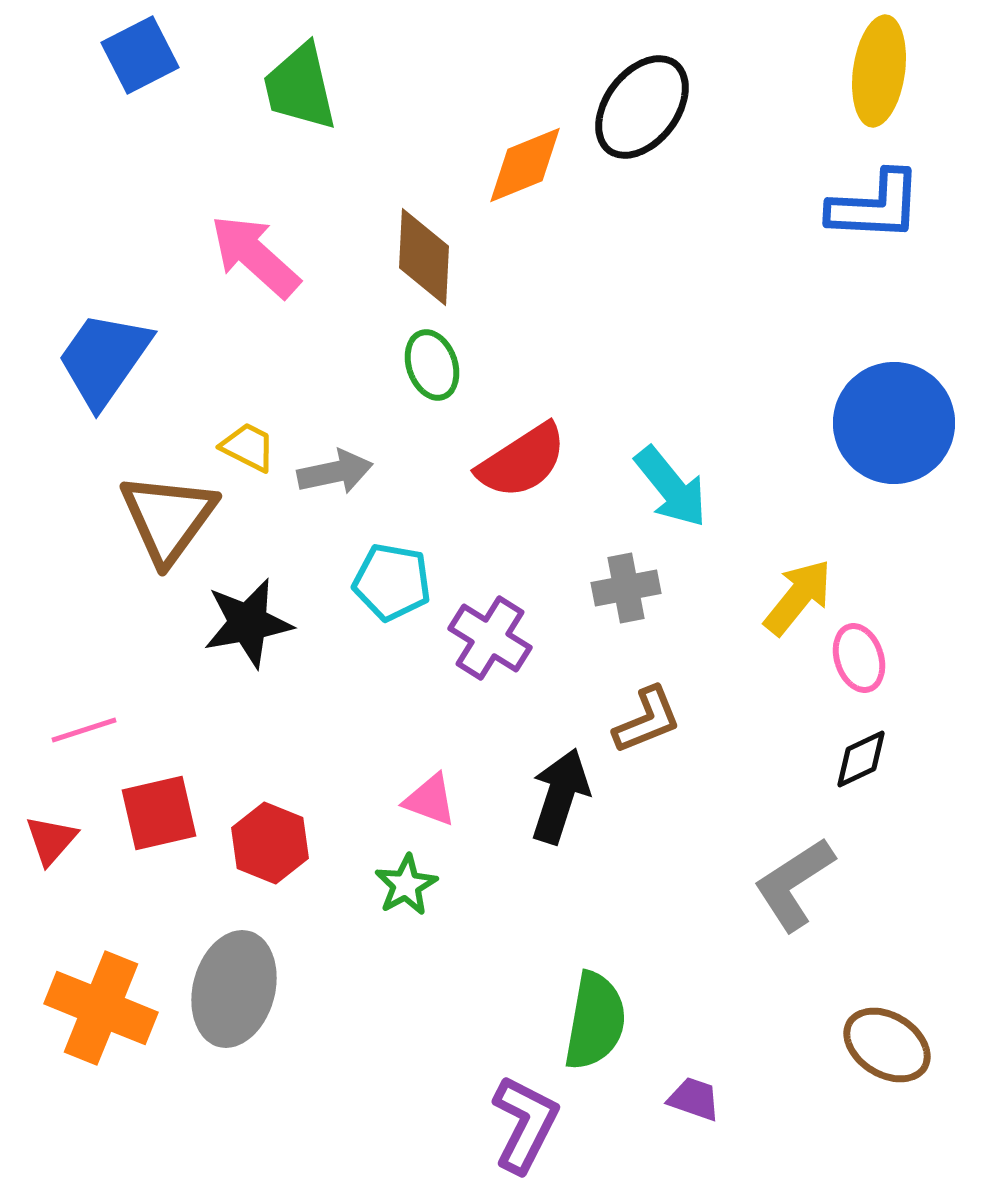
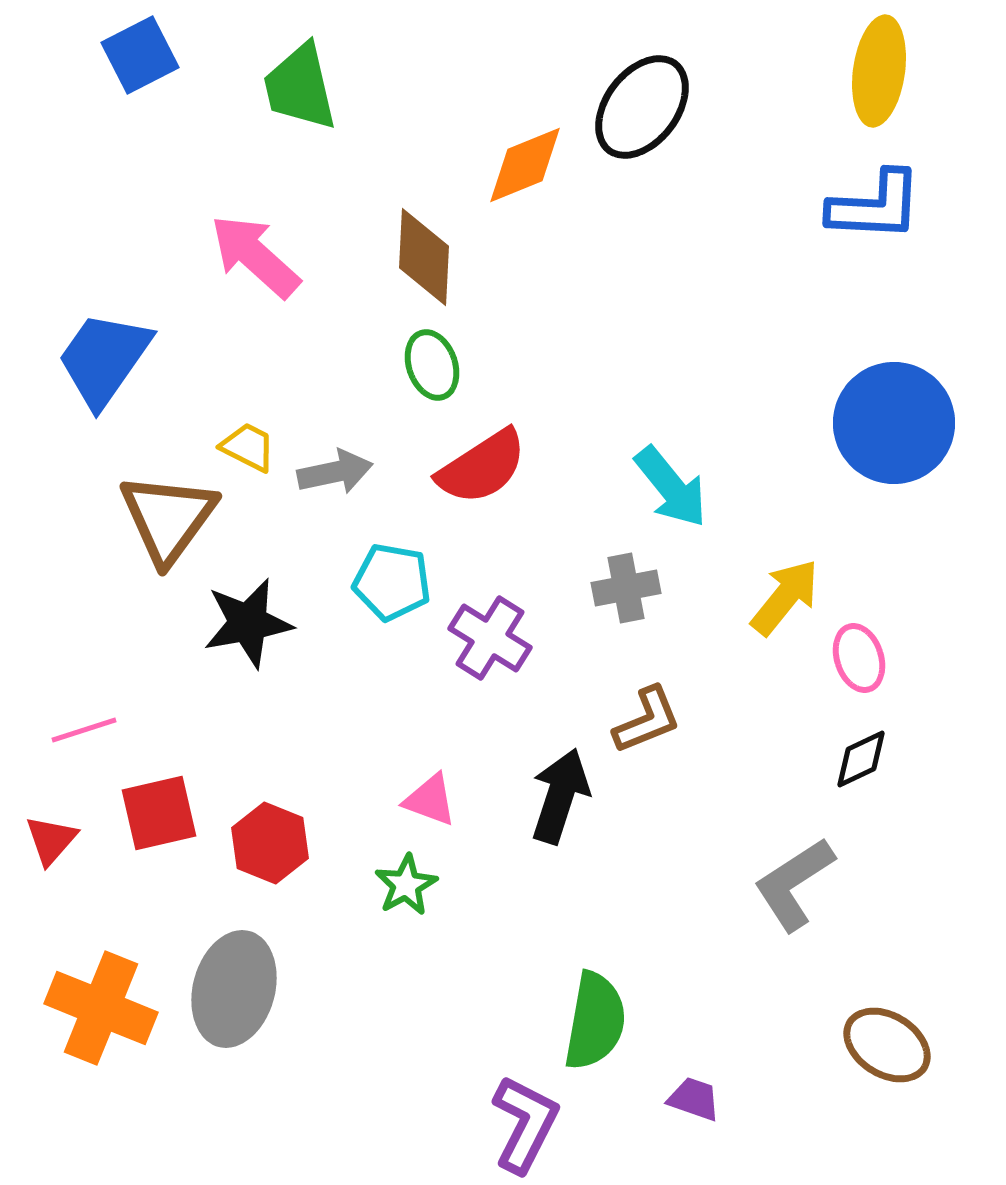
red semicircle: moved 40 px left, 6 px down
yellow arrow: moved 13 px left
